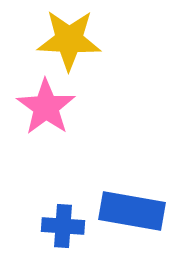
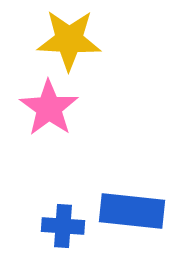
pink star: moved 3 px right, 1 px down
blue rectangle: rotated 4 degrees counterclockwise
